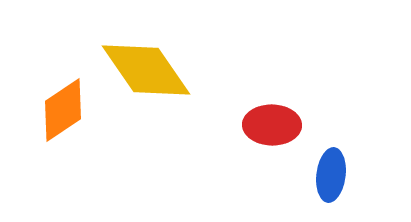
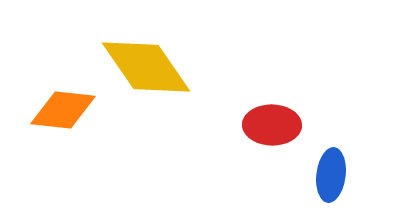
yellow diamond: moved 3 px up
orange diamond: rotated 40 degrees clockwise
